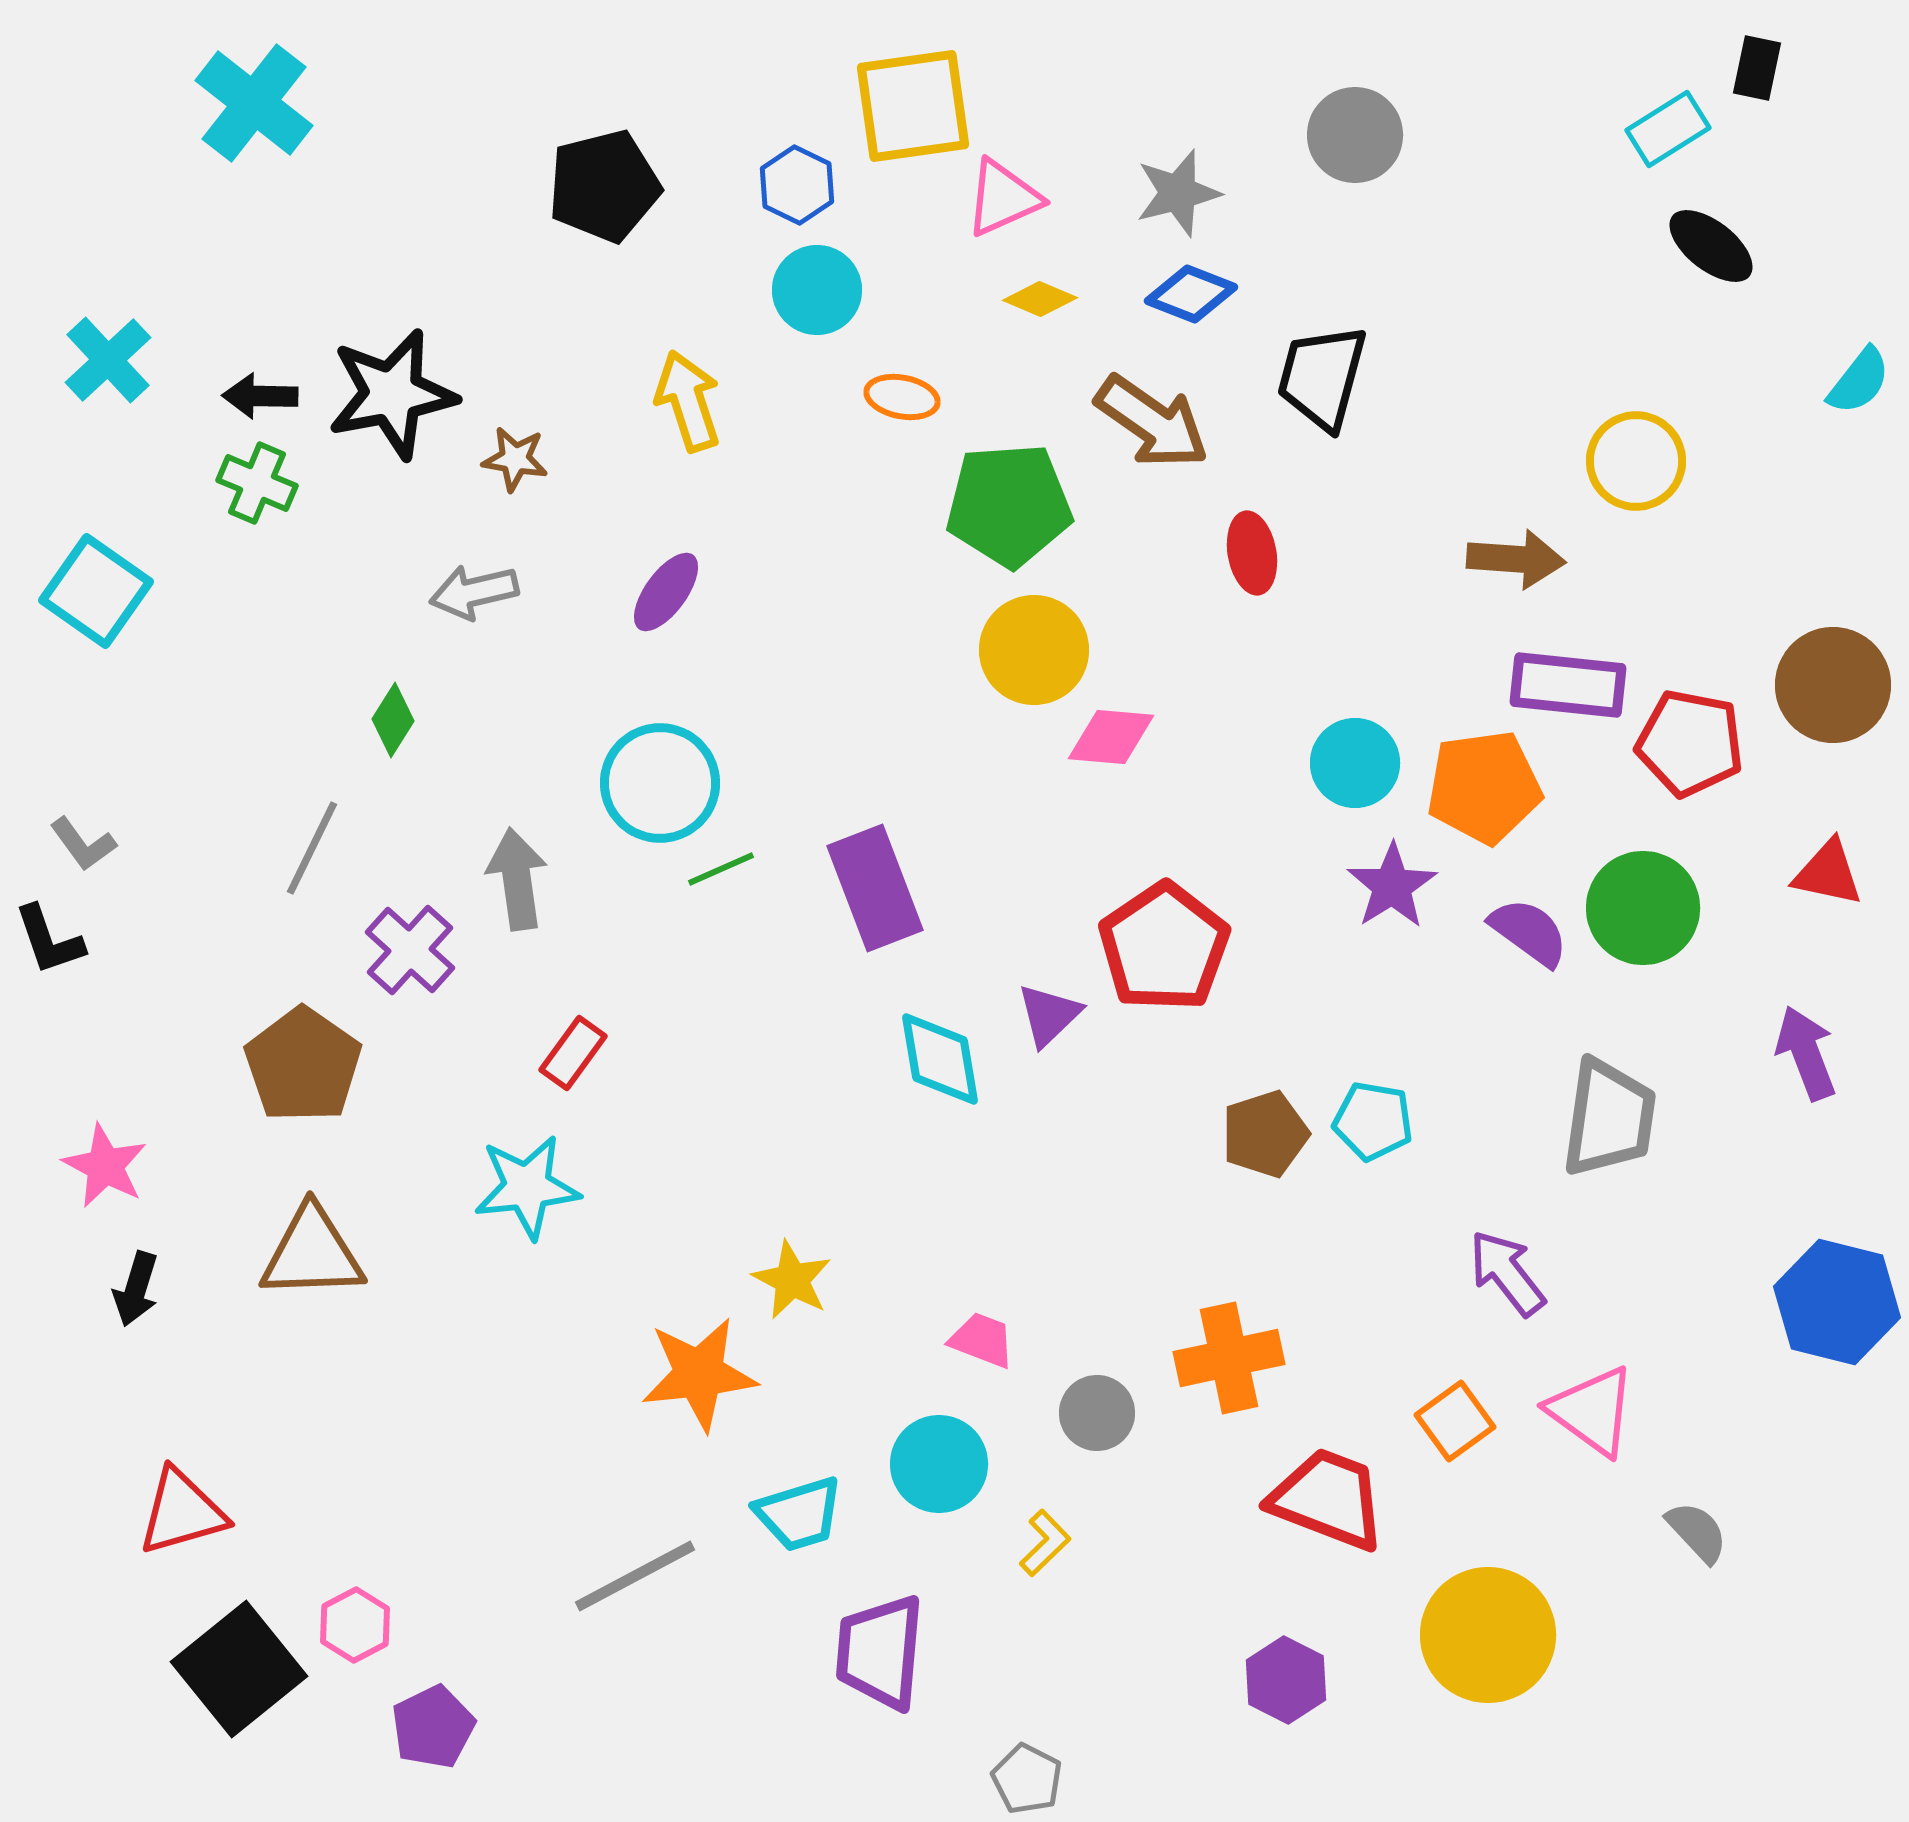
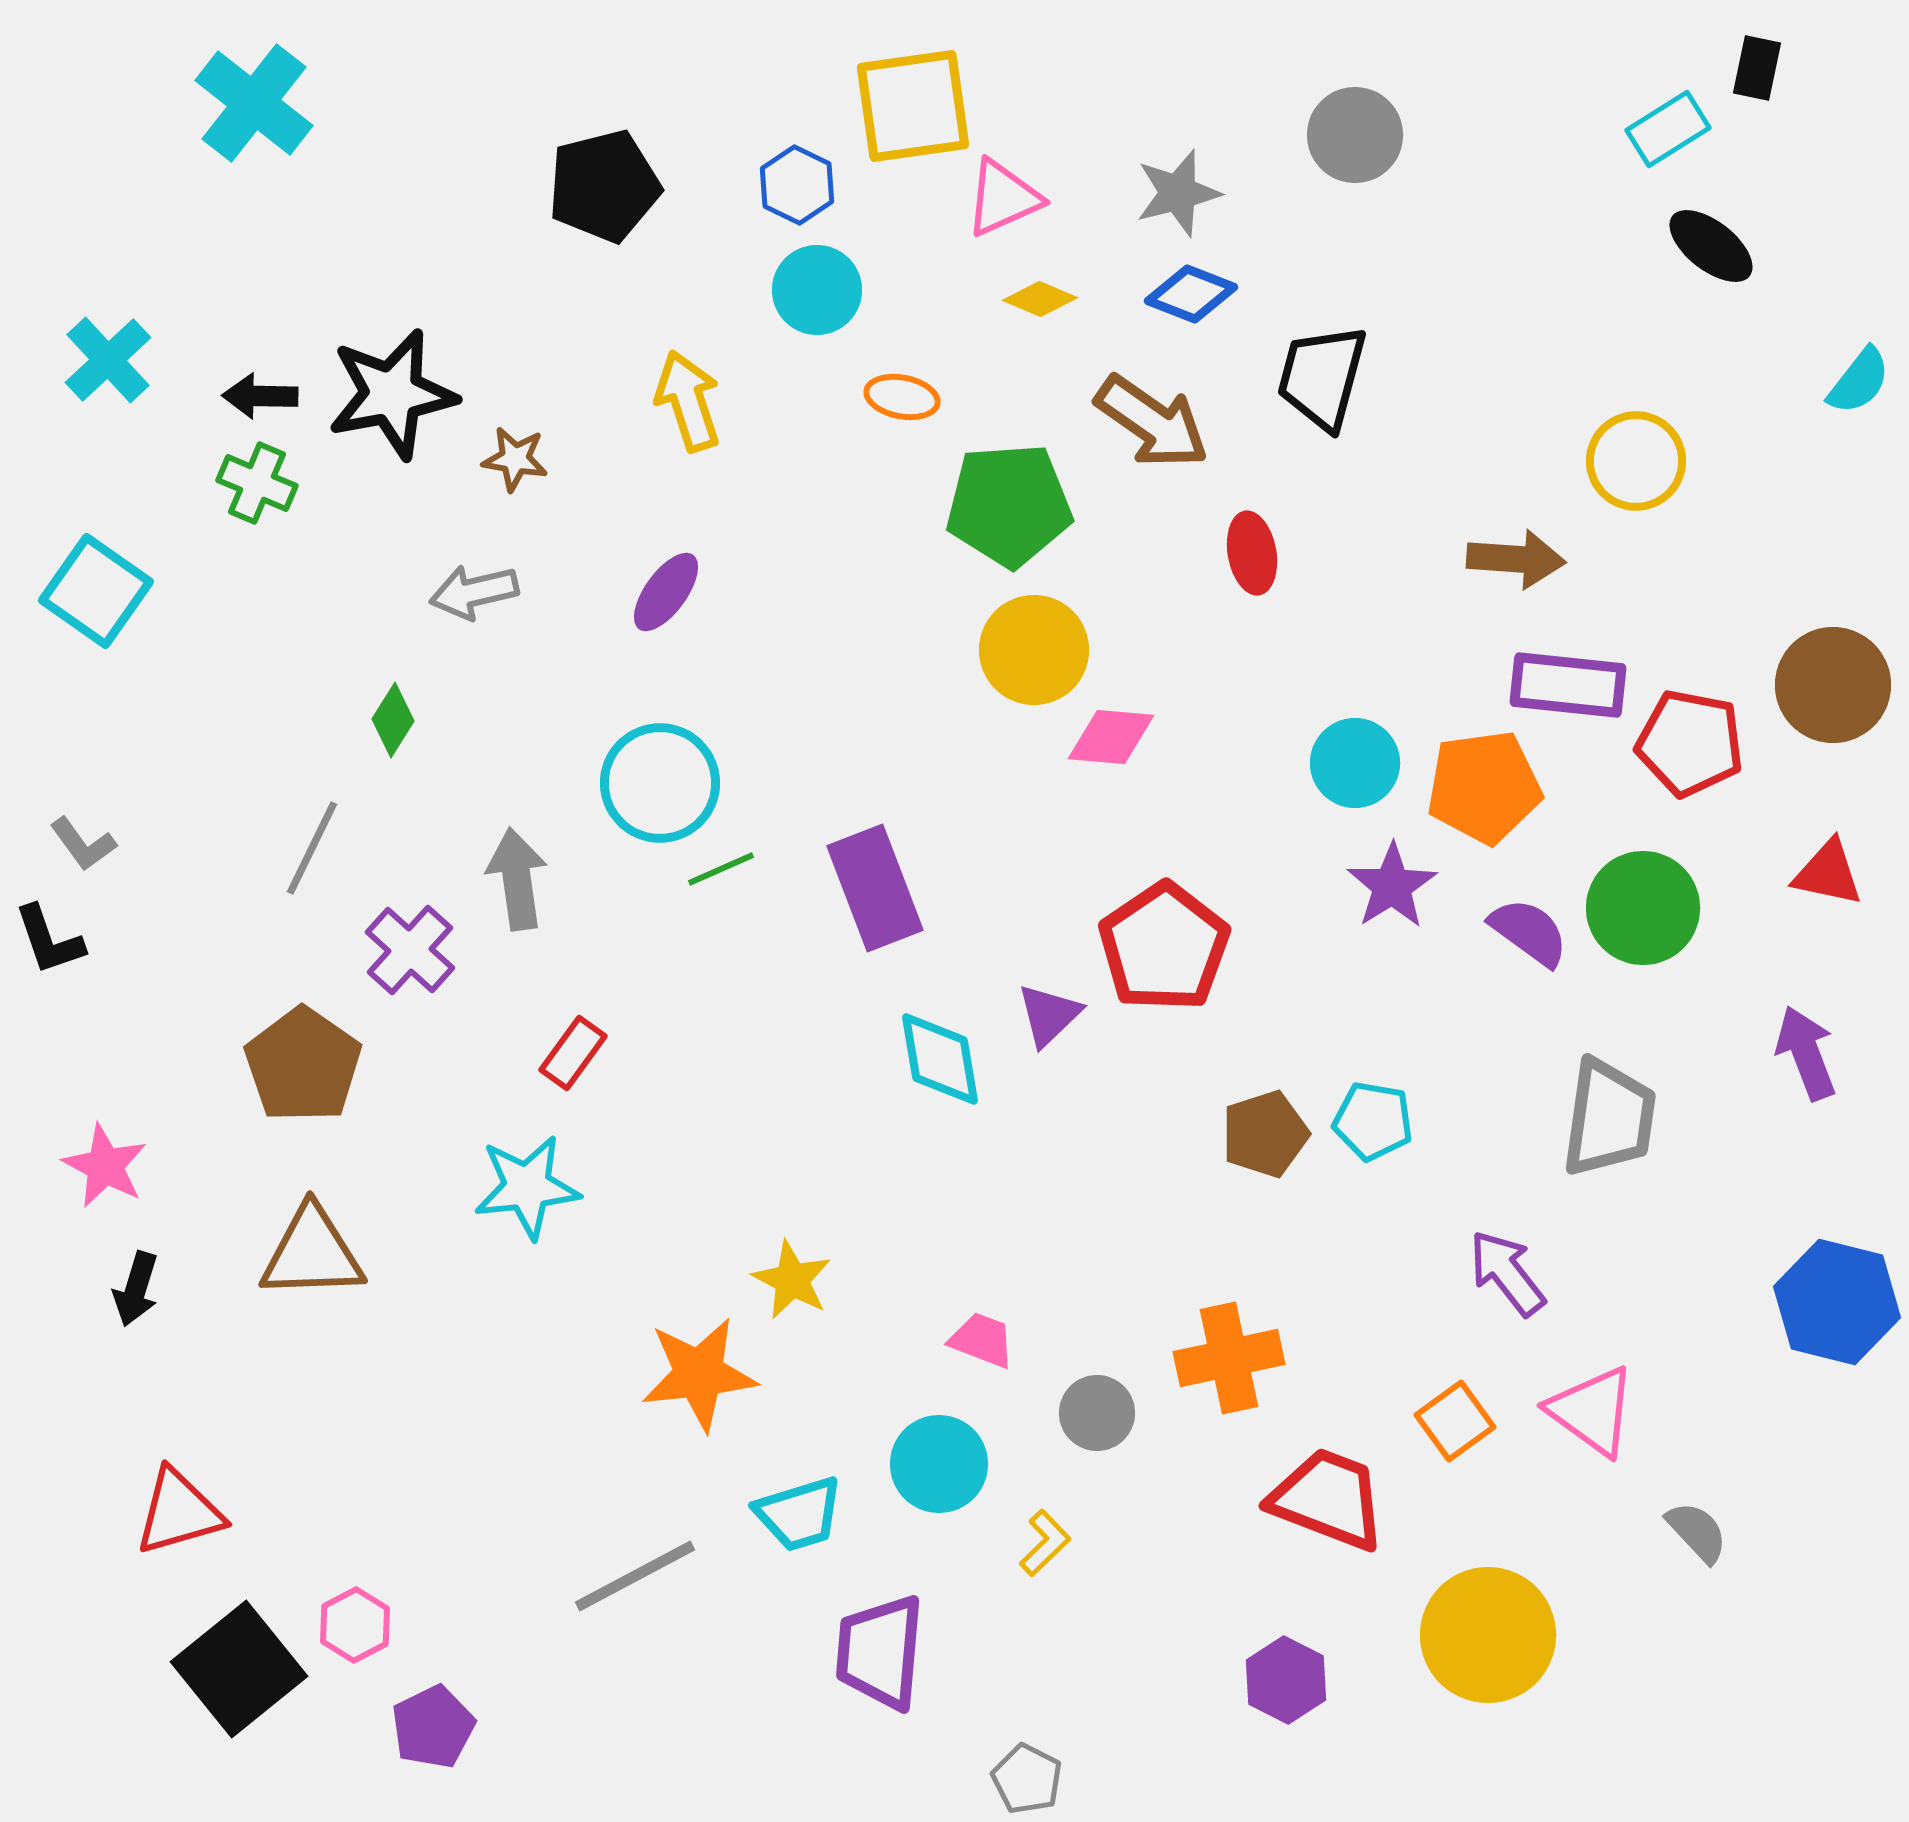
red triangle at (182, 1512): moved 3 px left
